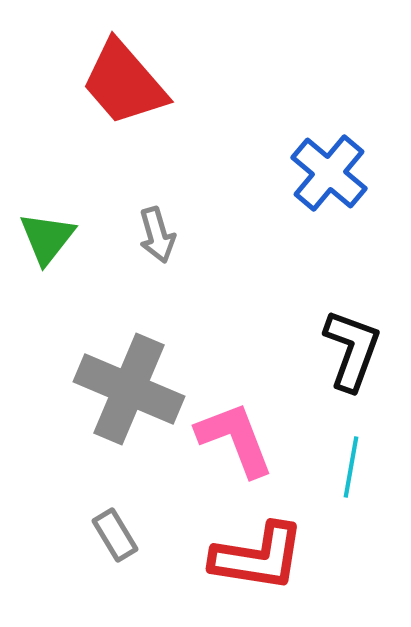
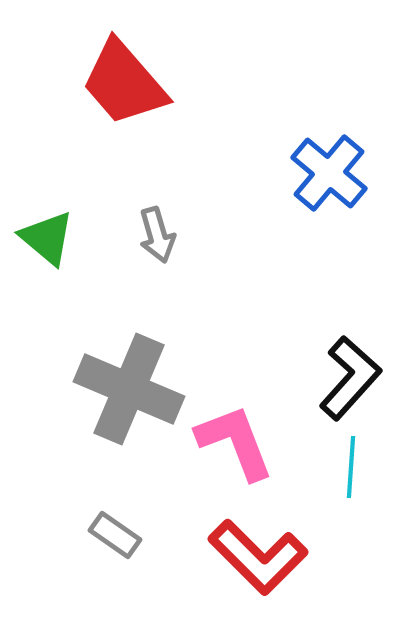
green triangle: rotated 28 degrees counterclockwise
black L-shape: moved 2 px left, 28 px down; rotated 22 degrees clockwise
pink L-shape: moved 3 px down
cyan line: rotated 6 degrees counterclockwise
gray rectangle: rotated 24 degrees counterclockwise
red L-shape: rotated 36 degrees clockwise
